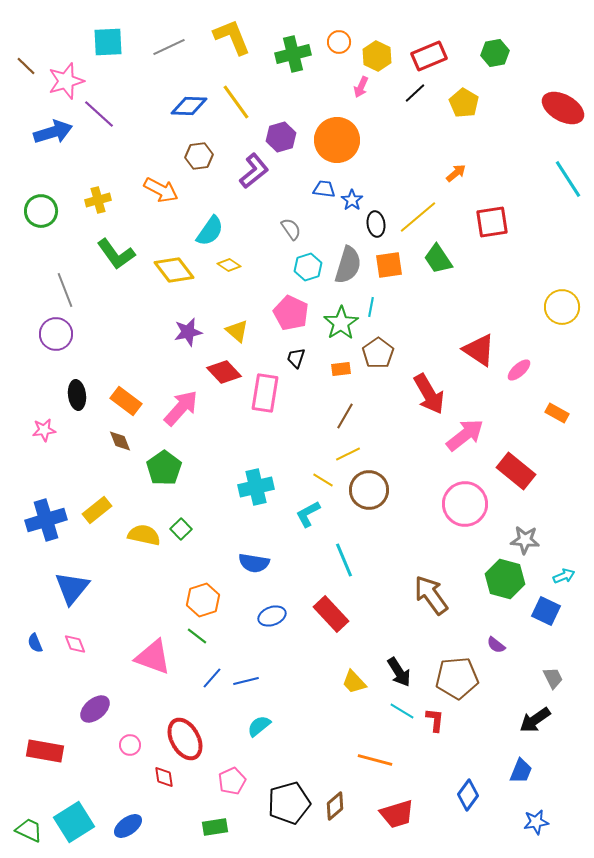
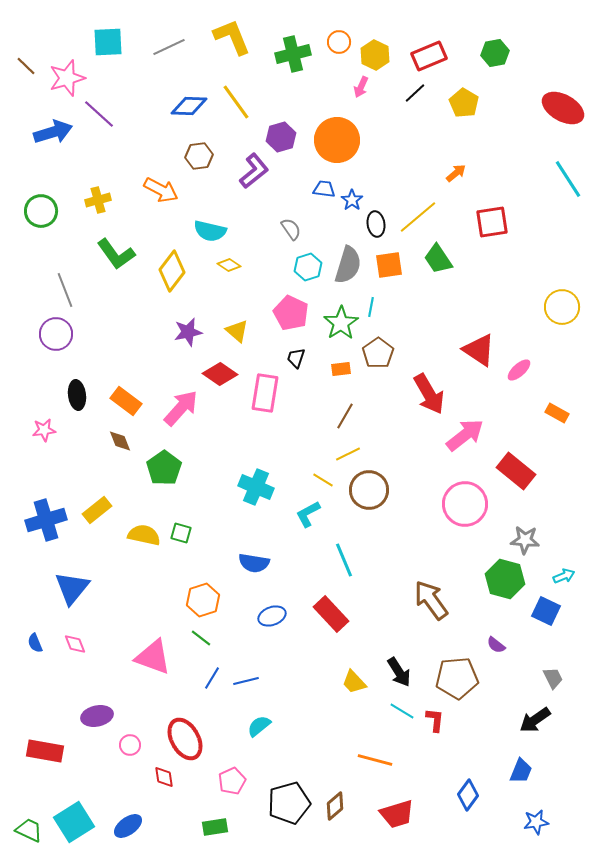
yellow hexagon at (377, 56): moved 2 px left, 1 px up
pink star at (66, 81): moved 1 px right, 3 px up
cyan semicircle at (210, 231): rotated 68 degrees clockwise
yellow diamond at (174, 270): moved 2 px left, 1 px down; rotated 75 degrees clockwise
red diamond at (224, 372): moved 4 px left, 2 px down; rotated 12 degrees counterclockwise
cyan cross at (256, 487): rotated 36 degrees clockwise
green square at (181, 529): moved 4 px down; rotated 30 degrees counterclockwise
brown arrow at (431, 595): moved 5 px down
green line at (197, 636): moved 4 px right, 2 px down
blue line at (212, 678): rotated 10 degrees counterclockwise
purple ellipse at (95, 709): moved 2 px right, 7 px down; rotated 28 degrees clockwise
